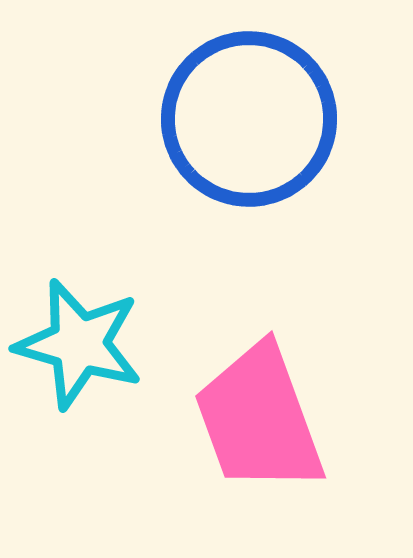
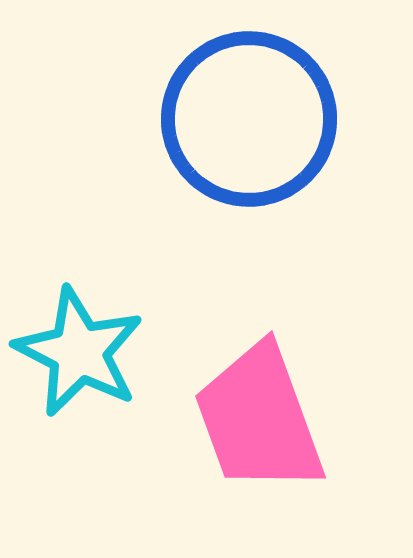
cyan star: moved 8 px down; rotated 11 degrees clockwise
